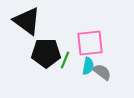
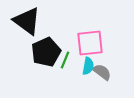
black pentagon: moved 1 px up; rotated 24 degrees counterclockwise
